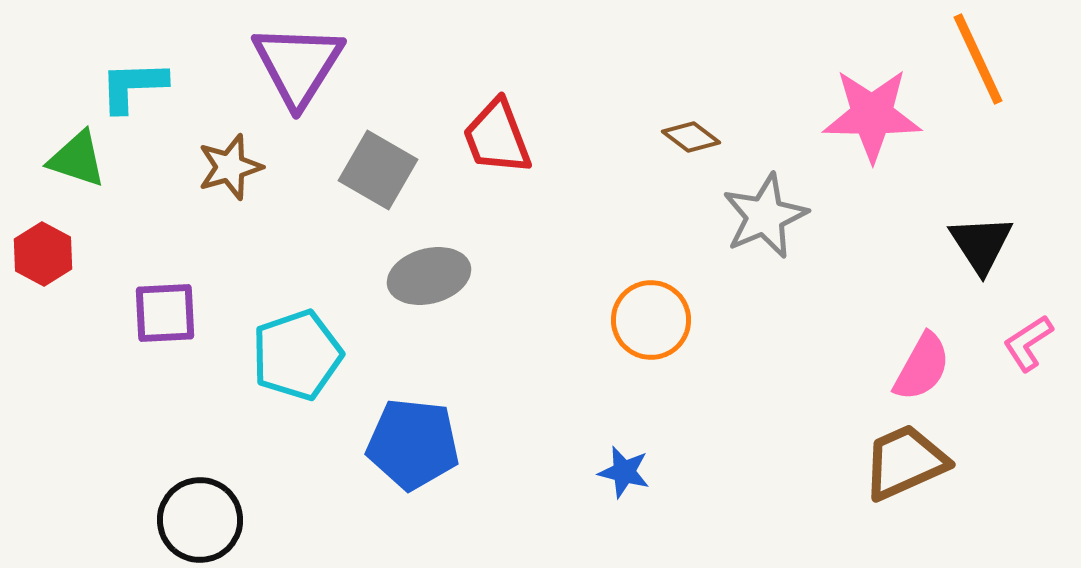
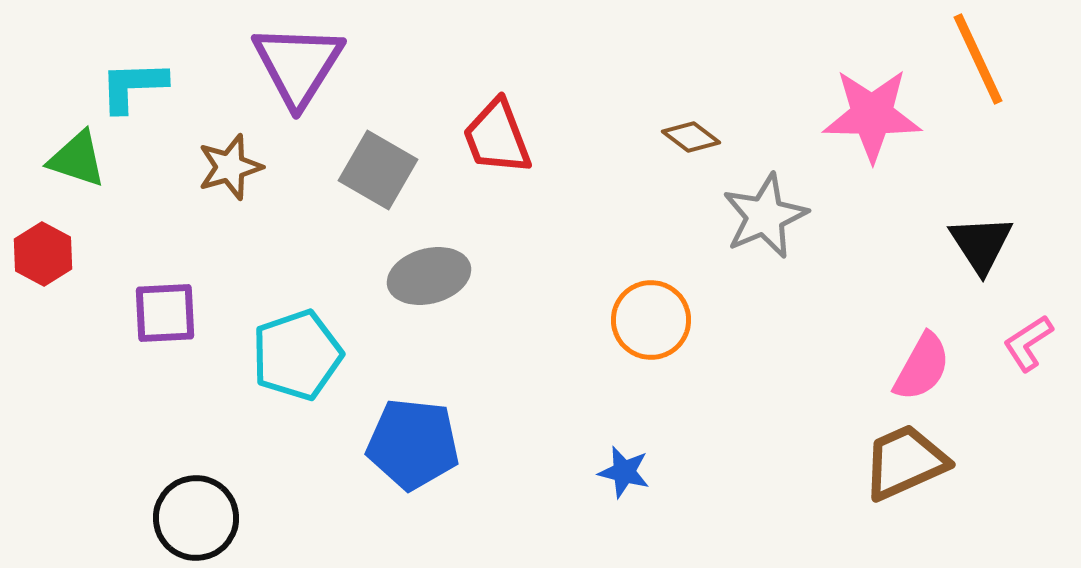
black circle: moved 4 px left, 2 px up
